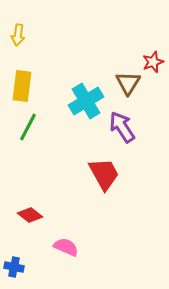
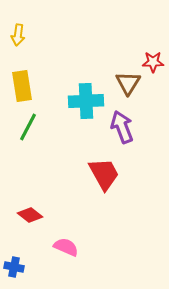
red star: rotated 20 degrees clockwise
yellow rectangle: rotated 16 degrees counterclockwise
cyan cross: rotated 28 degrees clockwise
purple arrow: rotated 12 degrees clockwise
